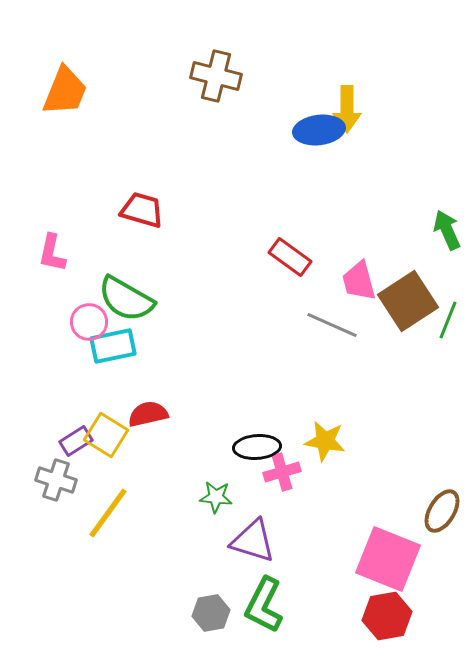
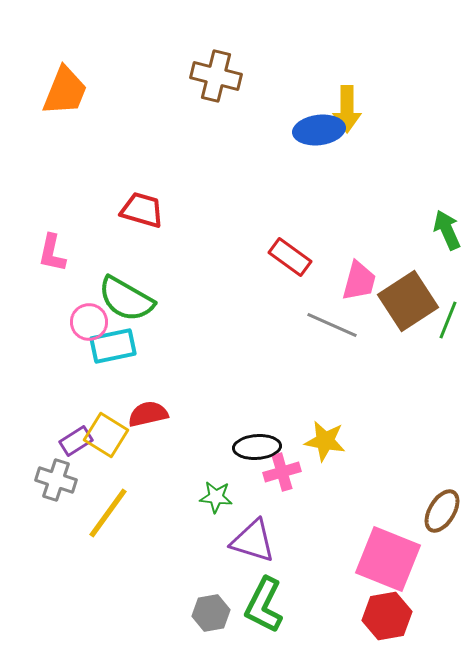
pink trapezoid: rotated 150 degrees counterclockwise
